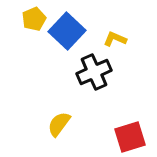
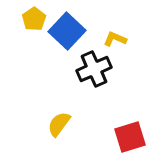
yellow pentagon: rotated 10 degrees counterclockwise
black cross: moved 3 px up
